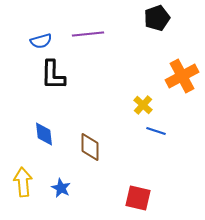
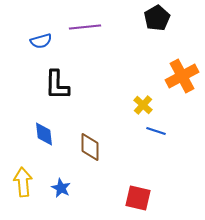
black pentagon: rotated 10 degrees counterclockwise
purple line: moved 3 px left, 7 px up
black L-shape: moved 4 px right, 10 px down
